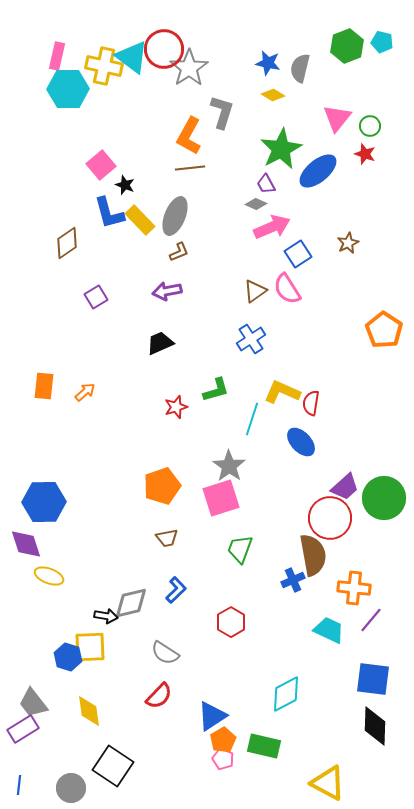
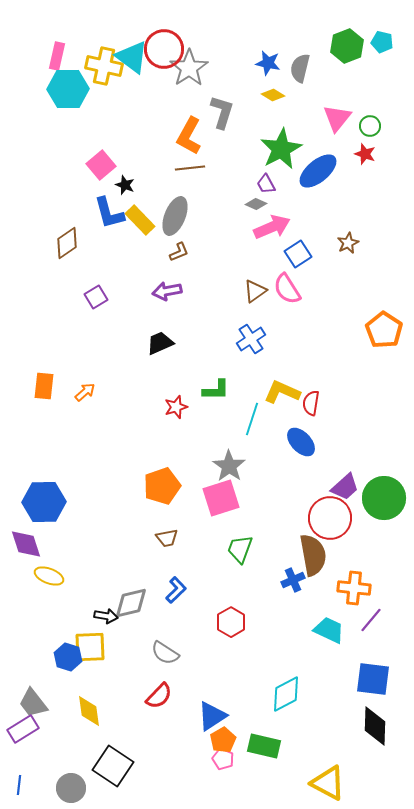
green L-shape at (216, 390): rotated 16 degrees clockwise
